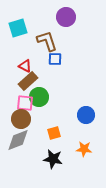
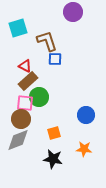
purple circle: moved 7 px right, 5 px up
